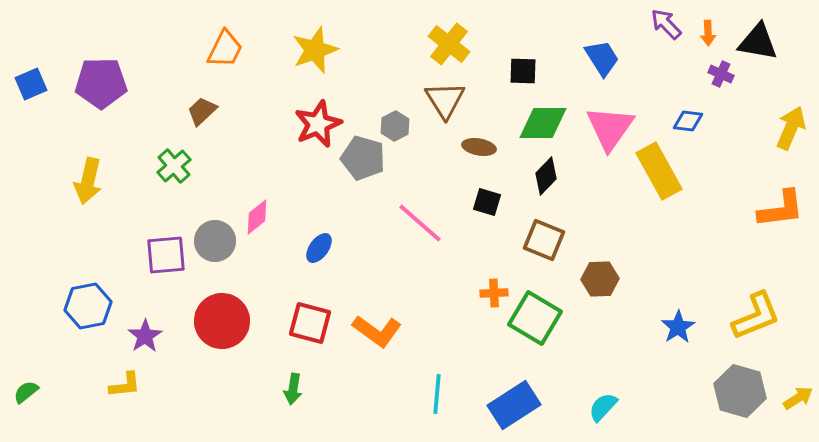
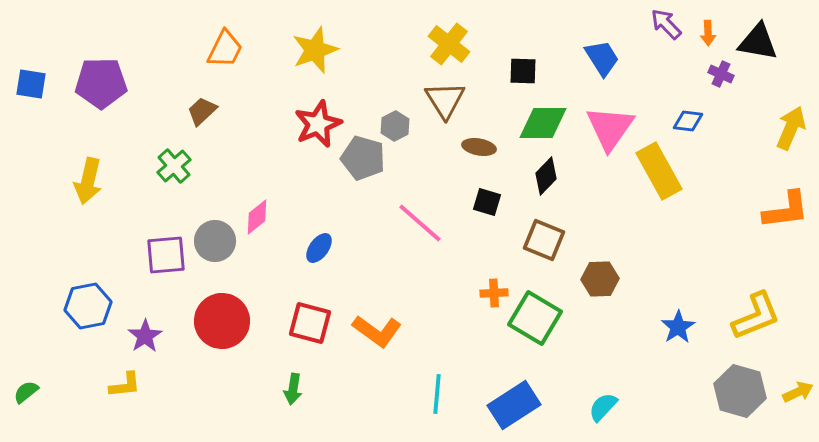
blue square at (31, 84): rotated 32 degrees clockwise
orange L-shape at (781, 209): moved 5 px right, 1 px down
yellow arrow at (798, 398): moved 6 px up; rotated 8 degrees clockwise
